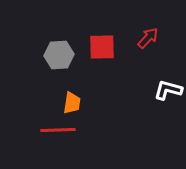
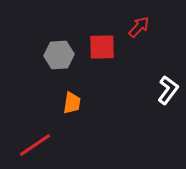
red arrow: moved 9 px left, 11 px up
white L-shape: rotated 112 degrees clockwise
red line: moved 23 px left, 15 px down; rotated 32 degrees counterclockwise
